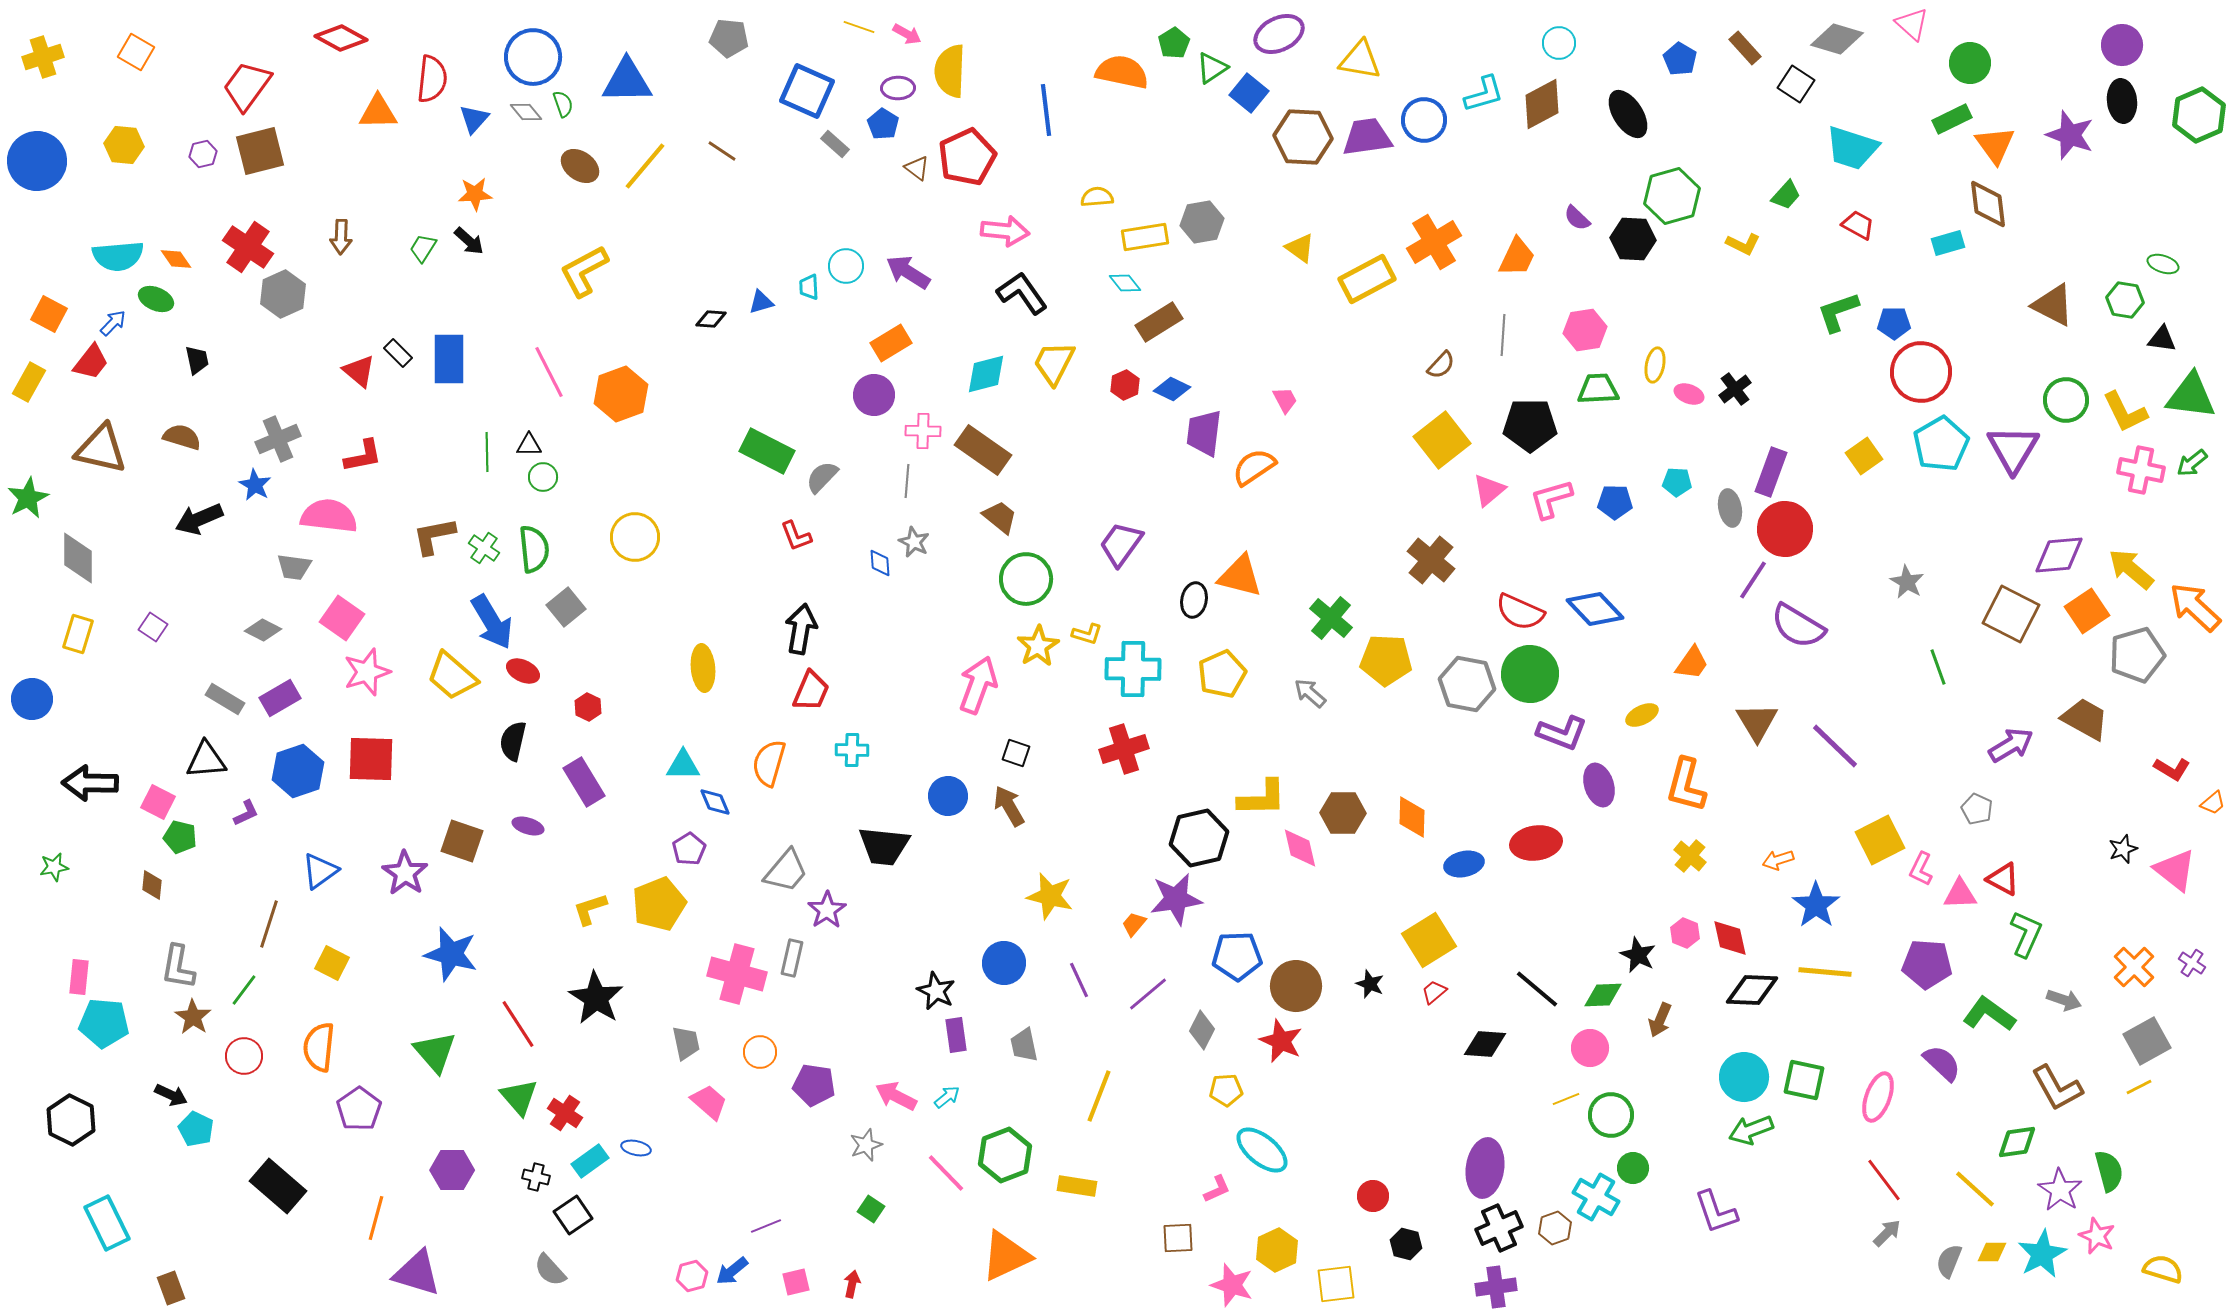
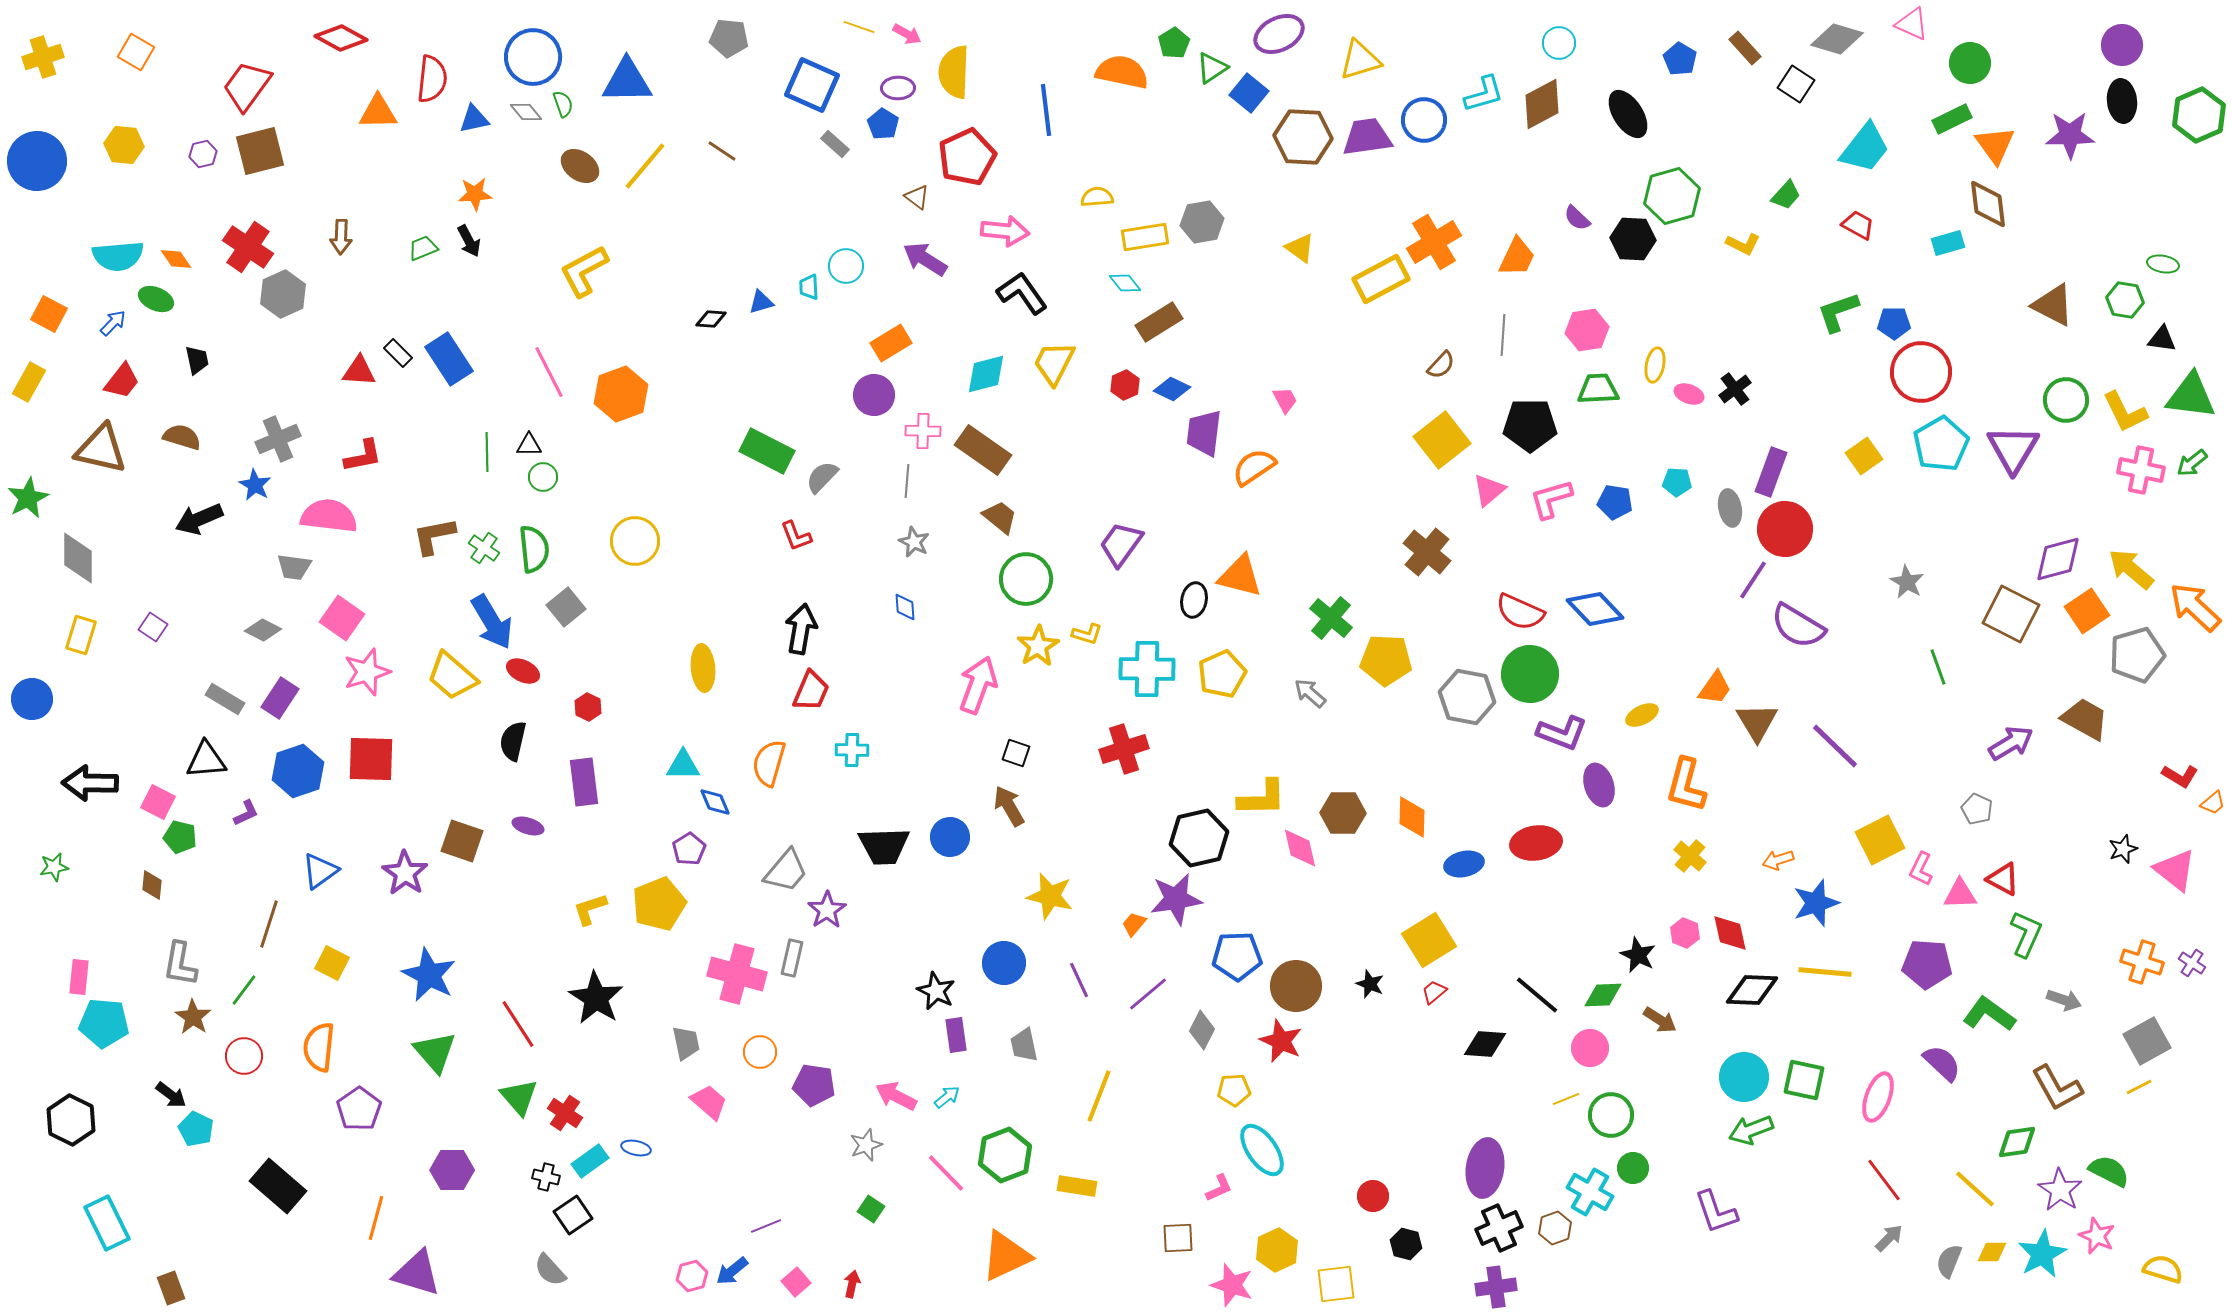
pink triangle at (1912, 24): rotated 18 degrees counterclockwise
yellow triangle at (1360, 60): rotated 27 degrees counterclockwise
yellow semicircle at (950, 71): moved 4 px right, 1 px down
blue square at (807, 91): moved 5 px right, 6 px up
blue triangle at (474, 119): rotated 36 degrees clockwise
purple star at (2070, 135): rotated 21 degrees counterclockwise
cyan trapezoid at (1852, 148): moved 13 px right; rotated 70 degrees counterclockwise
brown triangle at (917, 168): moved 29 px down
black arrow at (469, 241): rotated 20 degrees clockwise
green trapezoid at (423, 248): rotated 36 degrees clockwise
green ellipse at (2163, 264): rotated 8 degrees counterclockwise
purple arrow at (908, 272): moved 17 px right, 13 px up
yellow rectangle at (1367, 279): moved 14 px right
pink hexagon at (1585, 330): moved 2 px right
blue rectangle at (449, 359): rotated 33 degrees counterclockwise
red trapezoid at (91, 362): moved 31 px right, 19 px down
red triangle at (359, 371): rotated 36 degrees counterclockwise
blue pentagon at (1615, 502): rotated 8 degrees clockwise
yellow circle at (635, 537): moved 4 px down
purple diamond at (2059, 555): moved 1 px left, 4 px down; rotated 10 degrees counterclockwise
brown cross at (1431, 560): moved 4 px left, 8 px up
blue diamond at (880, 563): moved 25 px right, 44 px down
yellow rectangle at (78, 634): moved 3 px right, 1 px down
orange trapezoid at (1692, 663): moved 23 px right, 25 px down
cyan cross at (1133, 669): moved 14 px right
gray hexagon at (1467, 684): moved 13 px down
purple rectangle at (280, 698): rotated 27 degrees counterclockwise
purple arrow at (2011, 745): moved 2 px up
red L-shape at (2172, 769): moved 8 px right, 7 px down
purple rectangle at (584, 782): rotated 24 degrees clockwise
blue circle at (948, 796): moved 2 px right, 41 px down
black trapezoid at (884, 846): rotated 8 degrees counterclockwise
blue star at (1816, 905): moved 2 px up; rotated 18 degrees clockwise
red diamond at (1730, 938): moved 5 px up
blue star at (451, 954): moved 22 px left, 21 px down; rotated 12 degrees clockwise
gray L-shape at (178, 967): moved 2 px right, 3 px up
orange cross at (2134, 967): moved 8 px right, 5 px up; rotated 27 degrees counterclockwise
black line at (1537, 989): moved 6 px down
brown arrow at (1660, 1020): rotated 80 degrees counterclockwise
yellow pentagon at (1226, 1090): moved 8 px right
black arrow at (171, 1095): rotated 12 degrees clockwise
cyan ellipse at (1262, 1150): rotated 16 degrees clockwise
green semicircle at (2109, 1171): rotated 48 degrees counterclockwise
black cross at (536, 1177): moved 10 px right
pink L-shape at (1217, 1189): moved 2 px right, 1 px up
cyan cross at (1596, 1197): moved 6 px left, 5 px up
gray arrow at (1887, 1233): moved 2 px right, 5 px down
pink square at (796, 1282): rotated 28 degrees counterclockwise
